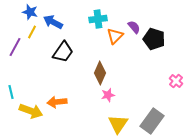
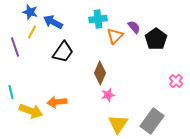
black pentagon: moved 2 px right; rotated 20 degrees clockwise
purple line: rotated 48 degrees counterclockwise
